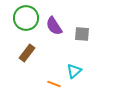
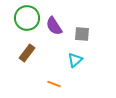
green circle: moved 1 px right
cyan triangle: moved 1 px right, 11 px up
